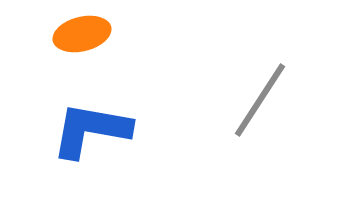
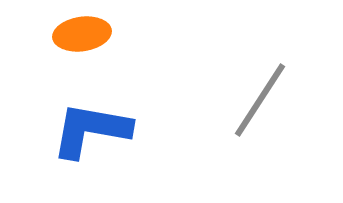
orange ellipse: rotated 6 degrees clockwise
